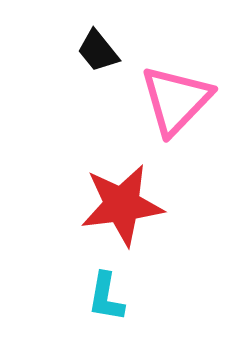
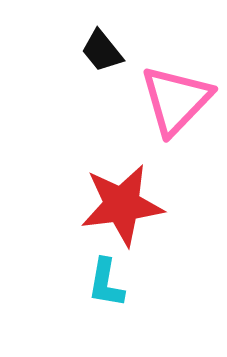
black trapezoid: moved 4 px right
cyan L-shape: moved 14 px up
